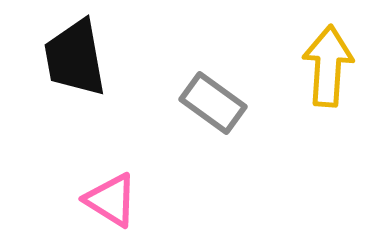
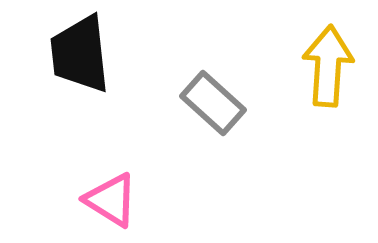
black trapezoid: moved 5 px right, 4 px up; rotated 4 degrees clockwise
gray rectangle: rotated 6 degrees clockwise
